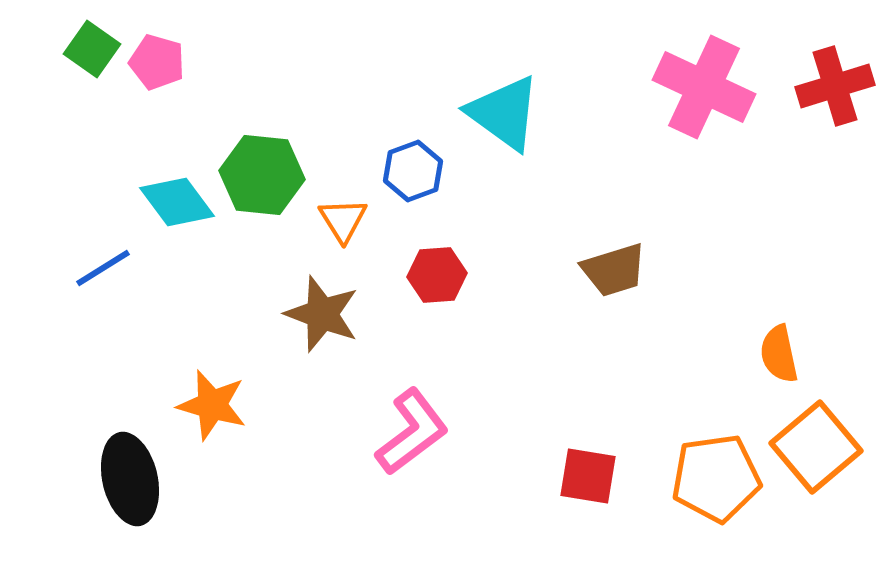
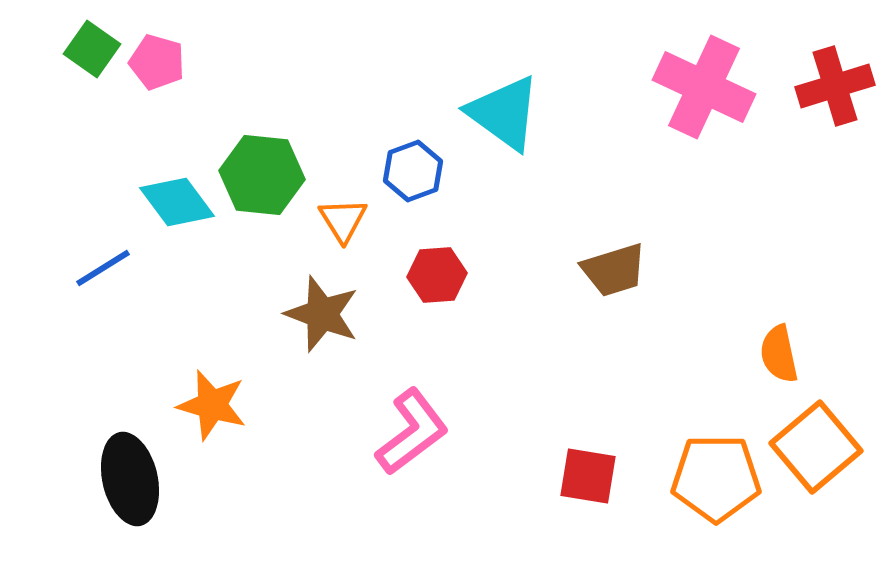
orange pentagon: rotated 8 degrees clockwise
